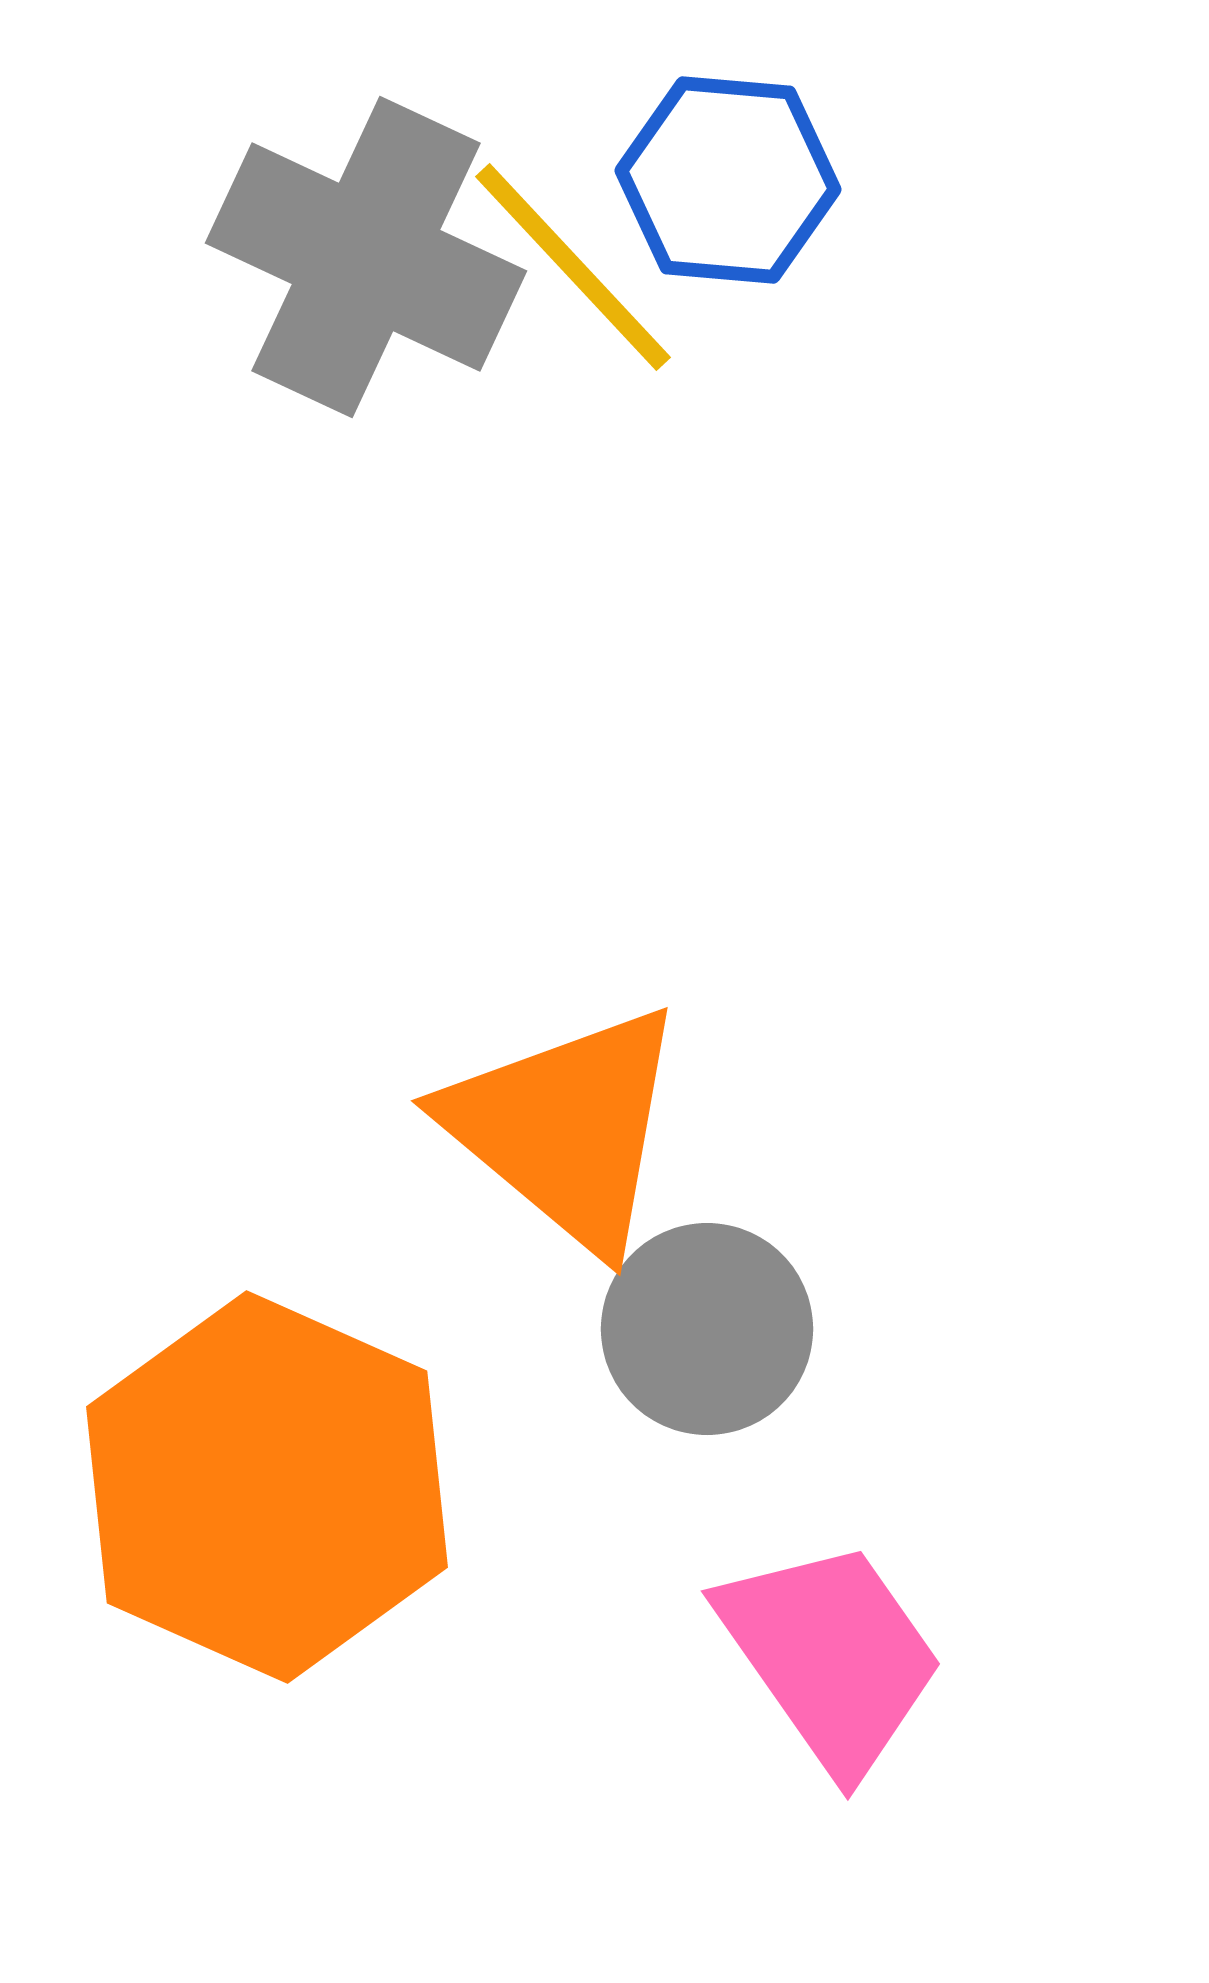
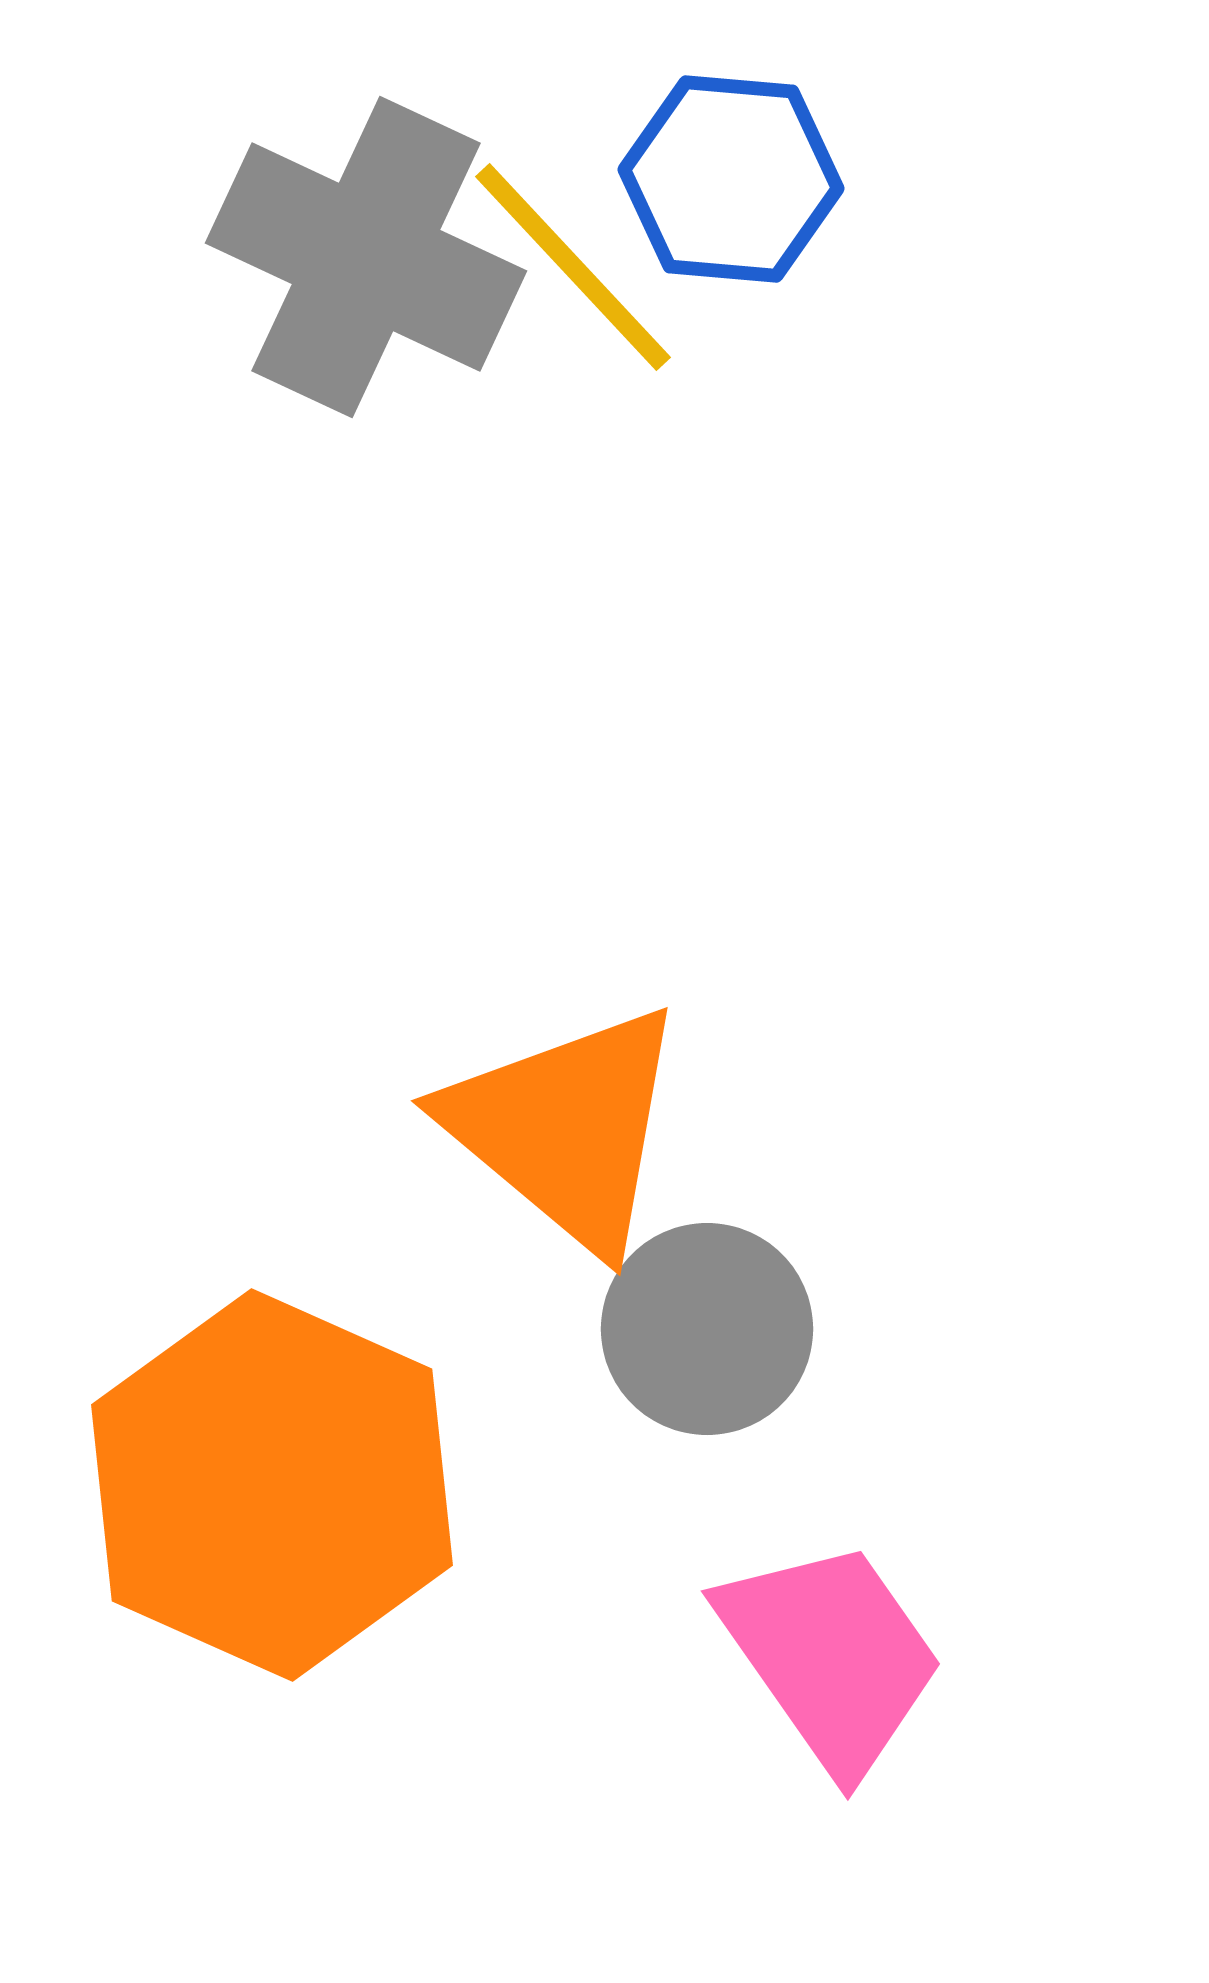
blue hexagon: moved 3 px right, 1 px up
orange hexagon: moved 5 px right, 2 px up
